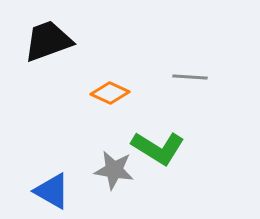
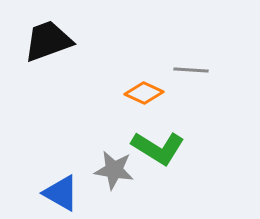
gray line: moved 1 px right, 7 px up
orange diamond: moved 34 px right
blue triangle: moved 9 px right, 2 px down
